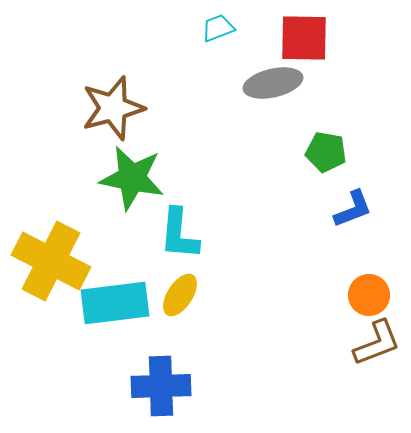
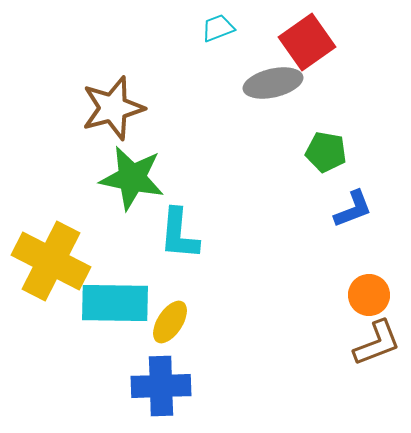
red square: moved 3 px right, 4 px down; rotated 36 degrees counterclockwise
yellow ellipse: moved 10 px left, 27 px down
cyan rectangle: rotated 8 degrees clockwise
